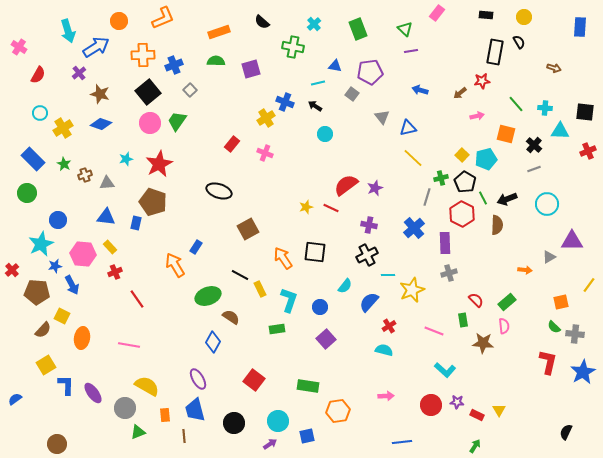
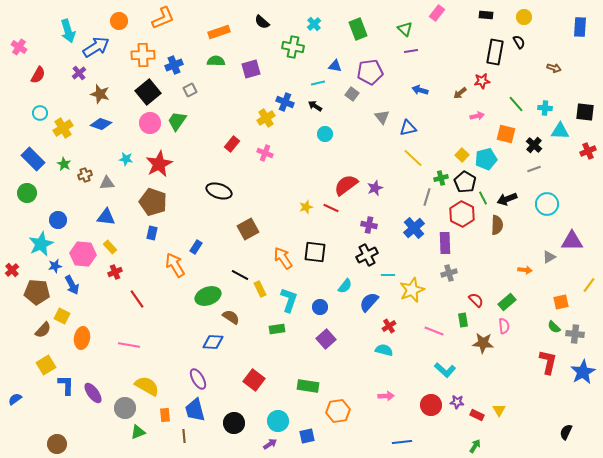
gray square at (190, 90): rotated 16 degrees clockwise
cyan star at (126, 159): rotated 24 degrees clockwise
blue rectangle at (136, 223): moved 16 px right, 10 px down
blue diamond at (213, 342): rotated 65 degrees clockwise
